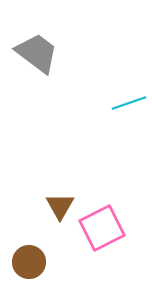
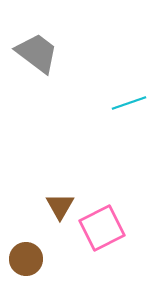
brown circle: moved 3 px left, 3 px up
